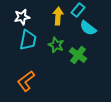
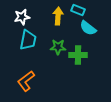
cyan rectangle: rotated 72 degrees clockwise
green star: moved 2 px right, 2 px down; rotated 21 degrees counterclockwise
green cross: rotated 36 degrees counterclockwise
